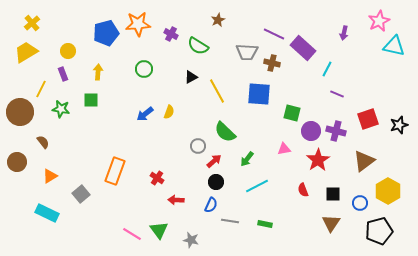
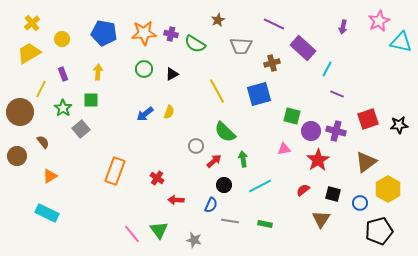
orange star at (138, 24): moved 6 px right, 9 px down
blue pentagon at (106, 33): moved 2 px left; rotated 25 degrees clockwise
purple arrow at (344, 33): moved 1 px left, 6 px up
purple cross at (171, 34): rotated 16 degrees counterclockwise
purple line at (274, 34): moved 10 px up
green semicircle at (198, 46): moved 3 px left, 2 px up
cyan triangle at (394, 46): moved 7 px right, 4 px up
yellow circle at (68, 51): moved 6 px left, 12 px up
yellow trapezoid at (26, 52): moved 3 px right, 1 px down
gray trapezoid at (247, 52): moved 6 px left, 6 px up
brown cross at (272, 63): rotated 28 degrees counterclockwise
black triangle at (191, 77): moved 19 px left, 3 px up
blue square at (259, 94): rotated 20 degrees counterclockwise
green star at (61, 109): moved 2 px right, 1 px up; rotated 24 degrees clockwise
green square at (292, 113): moved 3 px down
black star at (399, 125): rotated 12 degrees clockwise
gray circle at (198, 146): moved 2 px left
green arrow at (247, 159): moved 4 px left; rotated 133 degrees clockwise
brown triangle at (364, 161): moved 2 px right, 1 px down
brown circle at (17, 162): moved 6 px up
black circle at (216, 182): moved 8 px right, 3 px down
cyan line at (257, 186): moved 3 px right
red semicircle at (303, 190): rotated 72 degrees clockwise
yellow hexagon at (388, 191): moved 2 px up
gray square at (81, 194): moved 65 px up
black square at (333, 194): rotated 14 degrees clockwise
brown triangle at (331, 223): moved 10 px left, 4 px up
pink line at (132, 234): rotated 18 degrees clockwise
gray star at (191, 240): moved 3 px right
